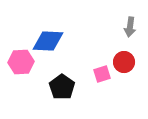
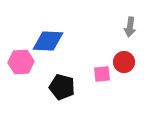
pink square: rotated 12 degrees clockwise
black pentagon: rotated 20 degrees counterclockwise
